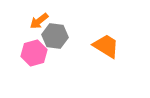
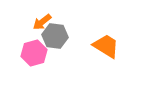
orange arrow: moved 3 px right, 1 px down
